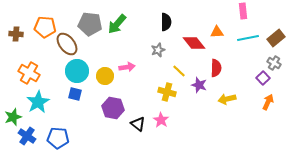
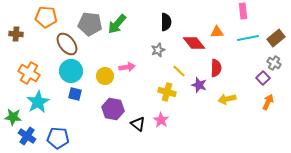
orange pentagon: moved 1 px right, 10 px up
cyan circle: moved 6 px left
purple hexagon: moved 1 px down
green star: rotated 24 degrees clockwise
